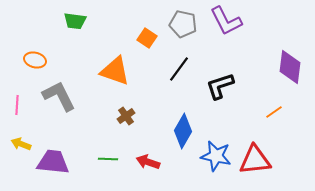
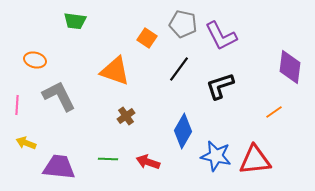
purple L-shape: moved 5 px left, 15 px down
yellow arrow: moved 5 px right, 1 px up
purple trapezoid: moved 6 px right, 5 px down
